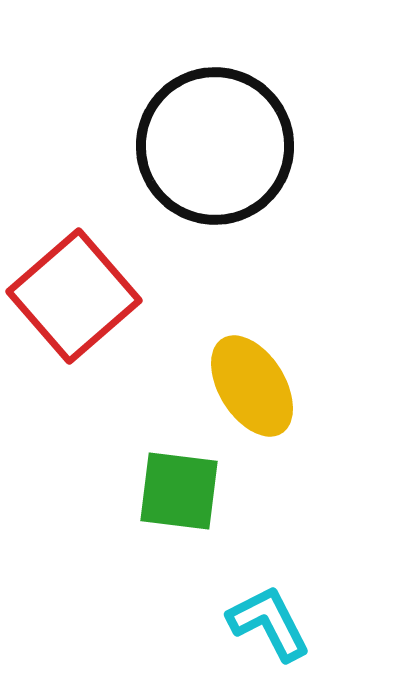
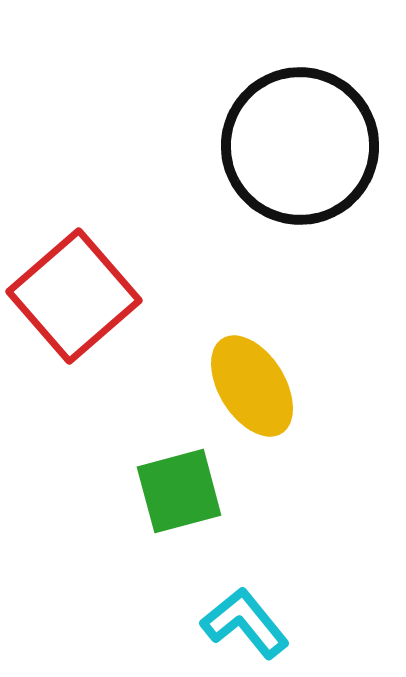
black circle: moved 85 px right
green square: rotated 22 degrees counterclockwise
cyan L-shape: moved 24 px left; rotated 12 degrees counterclockwise
